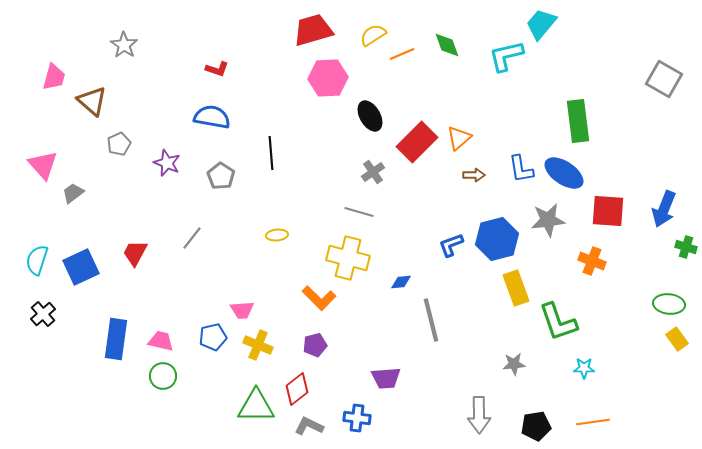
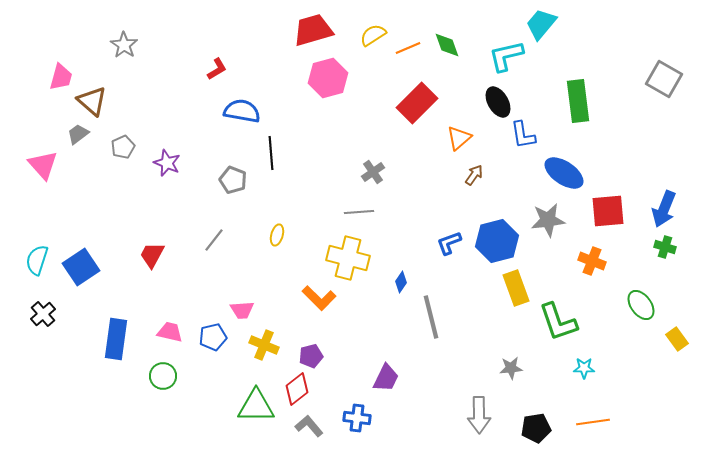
orange line at (402, 54): moved 6 px right, 6 px up
red L-shape at (217, 69): rotated 50 degrees counterclockwise
pink trapezoid at (54, 77): moved 7 px right
pink hexagon at (328, 78): rotated 12 degrees counterclockwise
black ellipse at (370, 116): moved 128 px right, 14 px up
blue semicircle at (212, 117): moved 30 px right, 6 px up
green rectangle at (578, 121): moved 20 px up
red rectangle at (417, 142): moved 39 px up
gray pentagon at (119, 144): moved 4 px right, 3 px down
blue L-shape at (521, 169): moved 2 px right, 34 px up
brown arrow at (474, 175): rotated 55 degrees counterclockwise
gray pentagon at (221, 176): moved 12 px right, 4 px down; rotated 12 degrees counterclockwise
gray trapezoid at (73, 193): moved 5 px right, 59 px up
red square at (608, 211): rotated 9 degrees counterclockwise
gray line at (359, 212): rotated 20 degrees counterclockwise
yellow ellipse at (277, 235): rotated 70 degrees counterclockwise
gray line at (192, 238): moved 22 px right, 2 px down
blue hexagon at (497, 239): moved 2 px down
blue L-shape at (451, 245): moved 2 px left, 2 px up
green cross at (686, 247): moved 21 px left
red trapezoid at (135, 253): moved 17 px right, 2 px down
blue square at (81, 267): rotated 9 degrees counterclockwise
blue diamond at (401, 282): rotated 50 degrees counterclockwise
green ellipse at (669, 304): moved 28 px left, 1 px down; rotated 48 degrees clockwise
gray line at (431, 320): moved 3 px up
pink trapezoid at (161, 341): moved 9 px right, 9 px up
yellow cross at (258, 345): moved 6 px right
purple pentagon at (315, 345): moved 4 px left, 11 px down
gray star at (514, 364): moved 3 px left, 4 px down
purple trapezoid at (386, 378): rotated 60 degrees counterclockwise
gray L-shape at (309, 426): rotated 24 degrees clockwise
black pentagon at (536, 426): moved 2 px down
